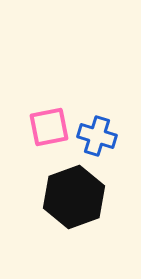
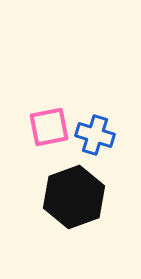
blue cross: moved 2 px left, 1 px up
